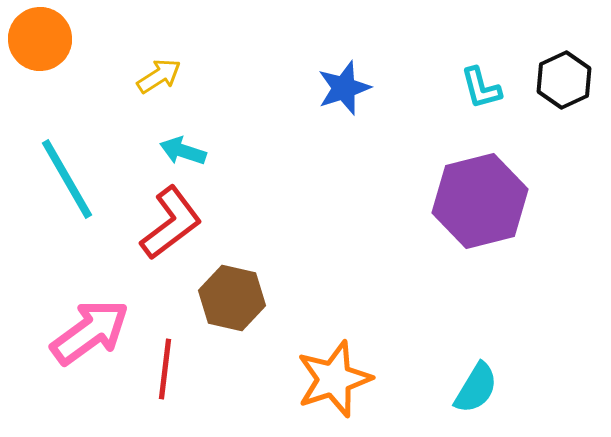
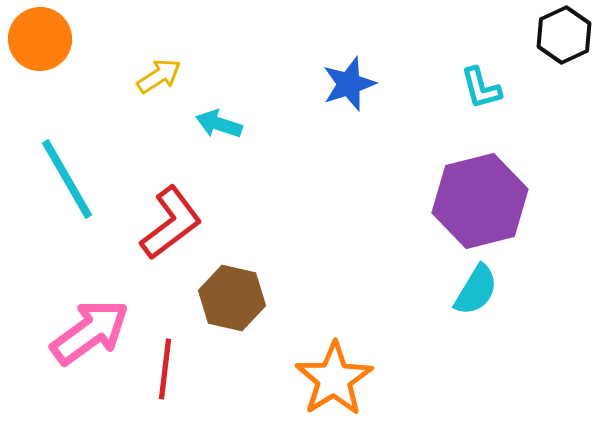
black hexagon: moved 45 px up
blue star: moved 5 px right, 4 px up
cyan arrow: moved 36 px right, 27 px up
orange star: rotated 14 degrees counterclockwise
cyan semicircle: moved 98 px up
